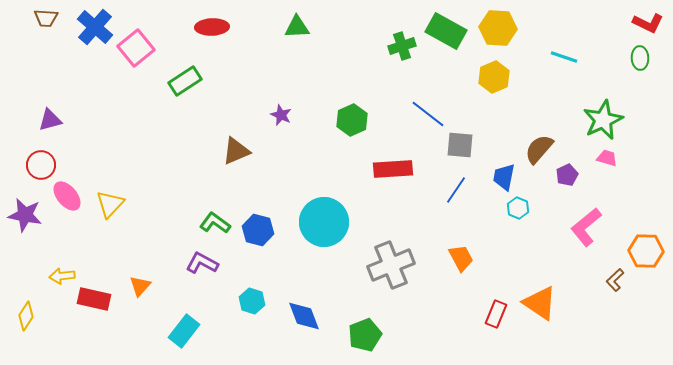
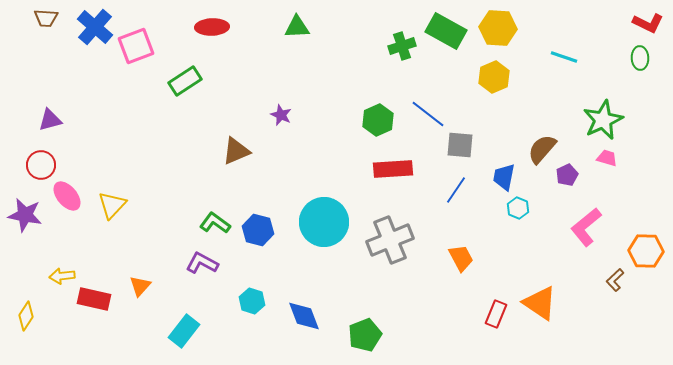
pink square at (136, 48): moved 2 px up; rotated 18 degrees clockwise
green hexagon at (352, 120): moved 26 px right
brown semicircle at (539, 149): moved 3 px right
yellow triangle at (110, 204): moved 2 px right, 1 px down
gray cross at (391, 265): moved 1 px left, 25 px up
